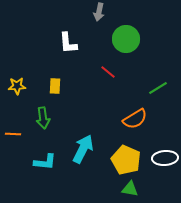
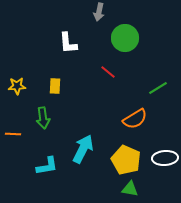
green circle: moved 1 px left, 1 px up
cyan L-shape: moved 2 px right, 4 px down; rotated 15 degrees counterclockwise
